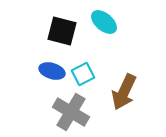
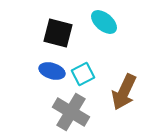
black square: moved 4 px left, 2 px down
